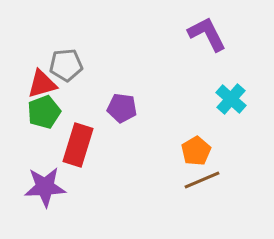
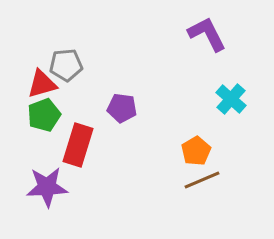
green pentagon: moved 3 px down
purple star: moved 2 px right
